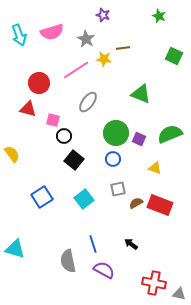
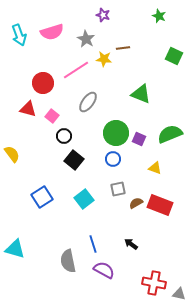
red circle: moved 4 px right
pink square: moved 1 px left, 4 px up; rotated 24 degrees clockwise
